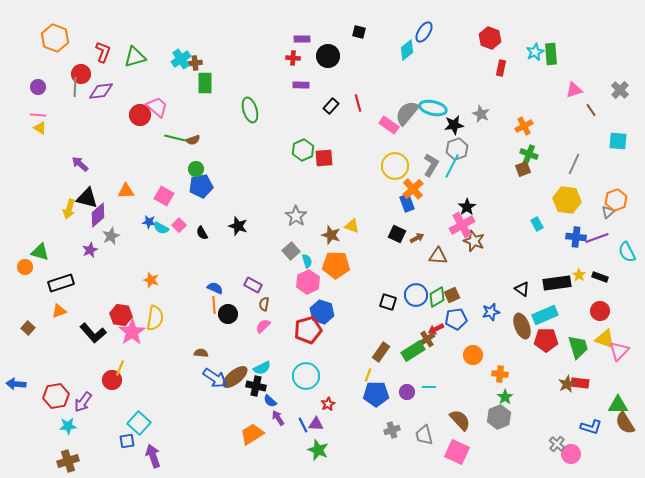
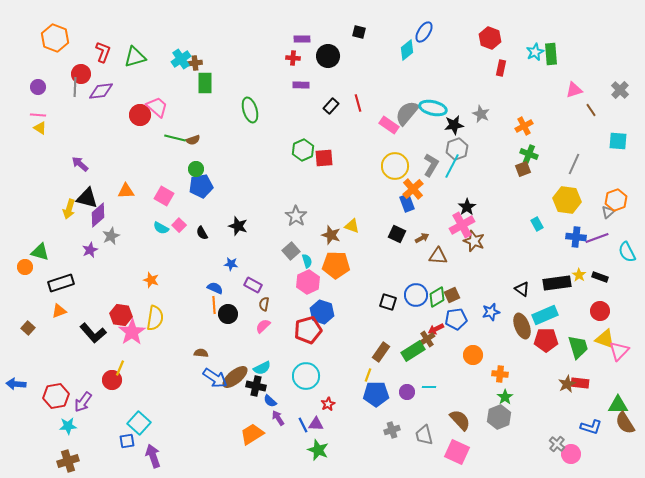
blue star at (149, 222): moved 82 px right, 42 px down
brown arrow at (417, 238): moved 5 px right
